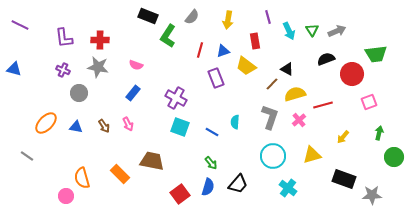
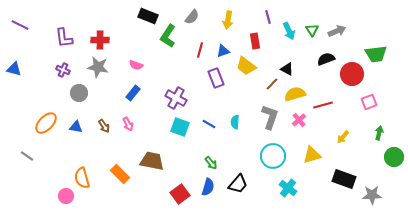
blue line at (212, 132): moved 3 px left, 8 px up
